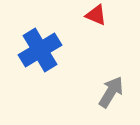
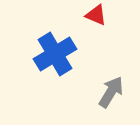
blue cross: moved 15 px right, 4 px down
